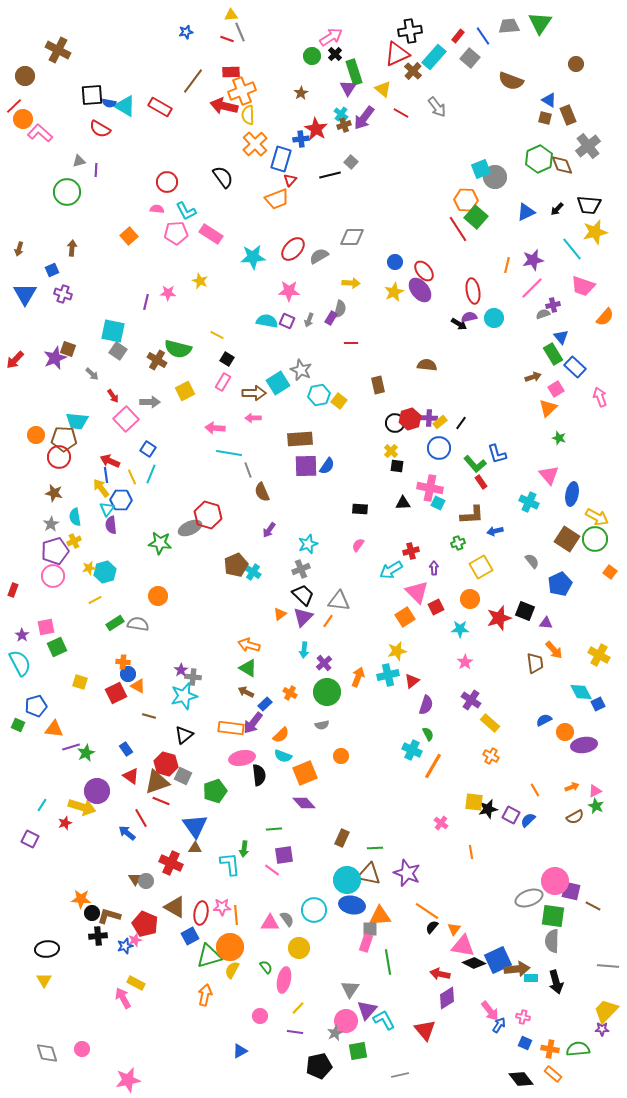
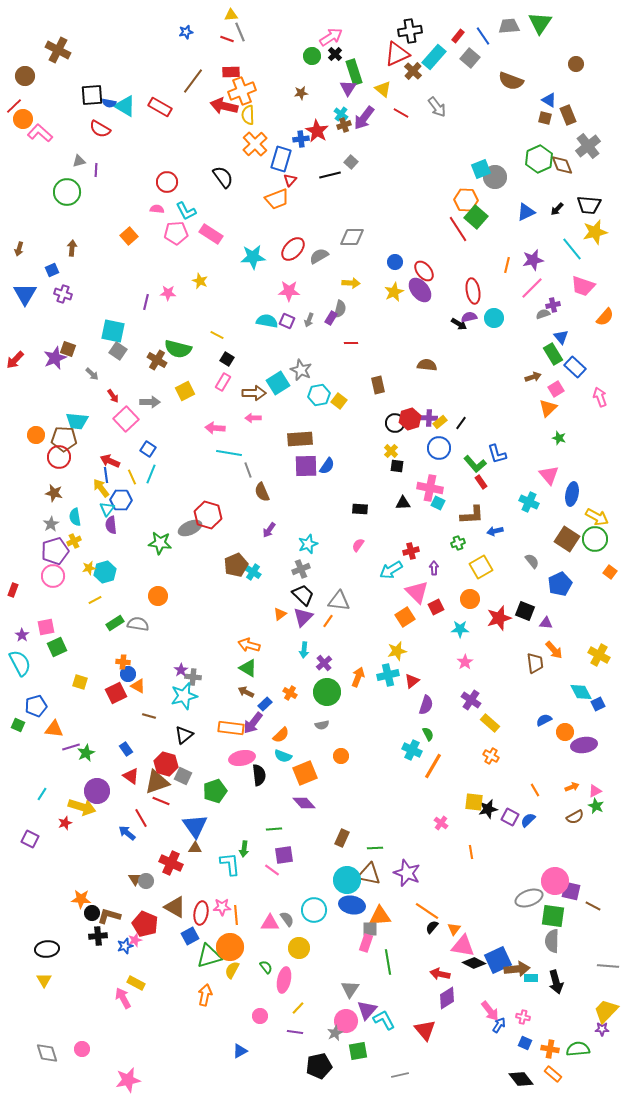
brown star at (301, 93): rotated 24 degrees clockwise
red star at (316, 129): moved 1 px right, 2 px down
cyan line at (42, 805): moved 11 px up
purple square at (511, 815): moved 1 px left, 2 px down
